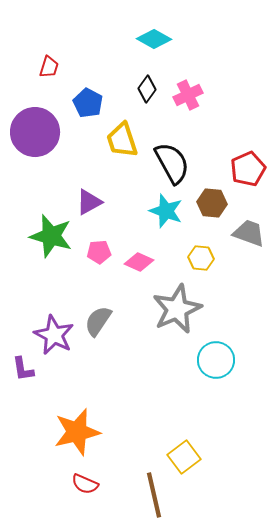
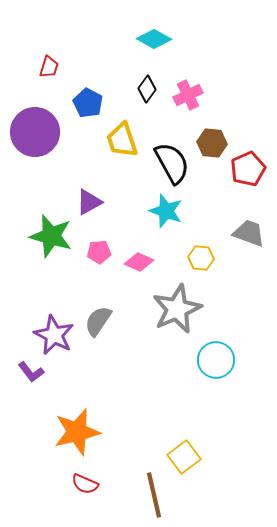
brown hexagon: moved 60 px up
purple L-shape: moved 8 px right, 3 px down; rotated 28 degrees counterclockwise
